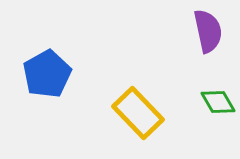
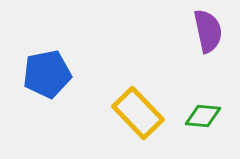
blue pentagon: rotated 18 degrees clockwise
green diamond: moved 15 px left, 14 px down; rotated 54 degrees counterclockwise
